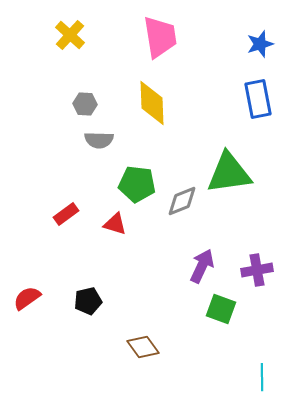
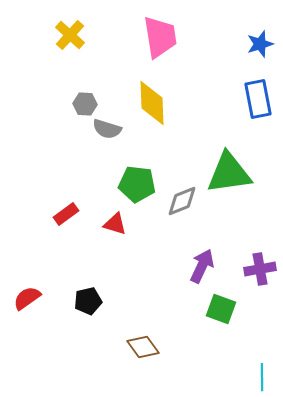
gray semicircle: moved 8 px right, 11 px up; rotated 16 degrees clockwise
purple cross: moved 3 px right, 1 px up
